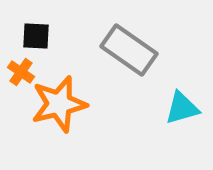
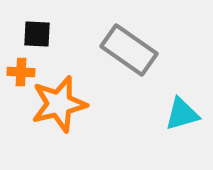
black square: moved 1 px right, 2 px up
orange cross: rotated 32 degrees counterclockwise
cyan triangle: moved 6 px down
